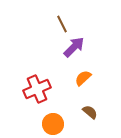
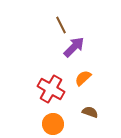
brown line: moved 1 px left, 1 px down
red cross: moved 14 px right; rotated 36 degrees counterclockwise
brown semicircle: rotated 21 degrees counterclockwise
